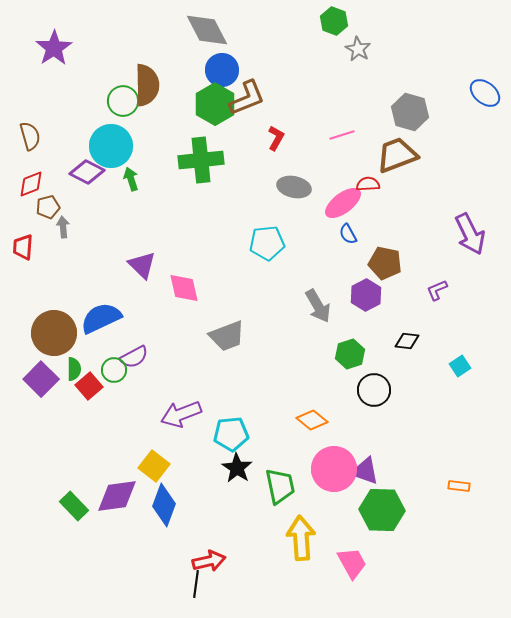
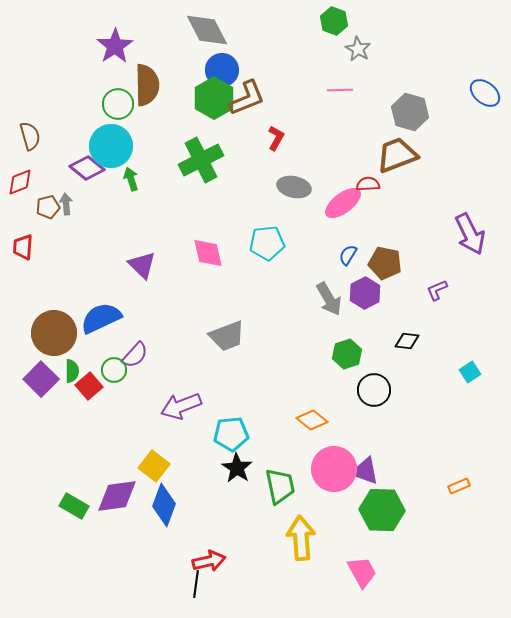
purple star at (54, 48): moved 61 px right, 2 px up
green circle at (123, 101): moved 5 px left, 3 px down
green hexagon at (215, 104): moved 1 px left, 6 px up
pink line at (342, 135): moved 2 px left, 45 px up; rotated 15 degrees clockwise
green cross at (201, 160): rotated 21 degrees counterclockwise
purple diamond at (87, 172): moved 4 px up; rotated 12 degrees clockwise
red diamond at (31, 184): moved 11 px left, 2 px up
gray arrow at (63, 227): moved 3 px right, 23 px up
blue semicircle at (348, 234): moved 21 px down; rotated 60 degrees clockwise
pink diamond at (184, 288): moved 24 px right, 35 px up
purple hexagon at (366, 295): moved 1 px left, 2 px up
gray arrow at (318, 306): moved 11 px right, 7 px up
green hexagon at (350, 354): moved 3 px left
purple semicircle at (134, 357): moved 1 px right, 2 px up; rotated 20 degrees counterclockwise
cyan square at (460, 366): moved 10 px right, 6 px down
green semicircle at (74, 369): moved 2 px left, 2 px down
purple arrow at (181, 414): moved 8 px up
orange rectangle at (459, 486): rotated 30 degrees counterclockwise
green rectangle at (74, 506): rotated 16 degrees counterclockwise
pink trapezoid at (352, 563): moved 10 px right, 9 px down
